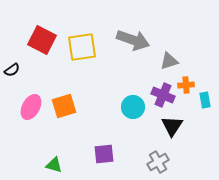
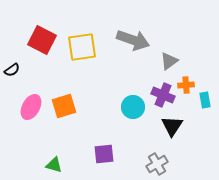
gray triangle: rotated 18 degrees counterclockwise
gray cross: moved 1 px left, 2 px down
